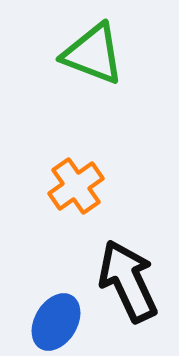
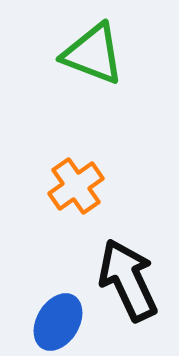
black arrow: moved 1 px up
blue ellipse: moved 2 px right
